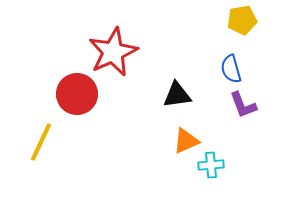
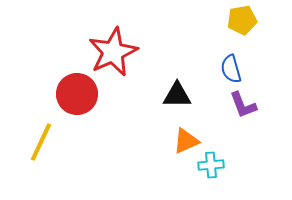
black triangle: rotated 8 degrees clockwise
